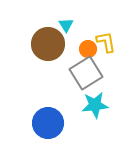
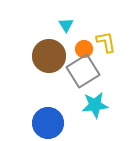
brown circle: moved 1 px right, 12 px down
orange circle: moved 4 px left
gray square: moved 3 px left, 2 px up
